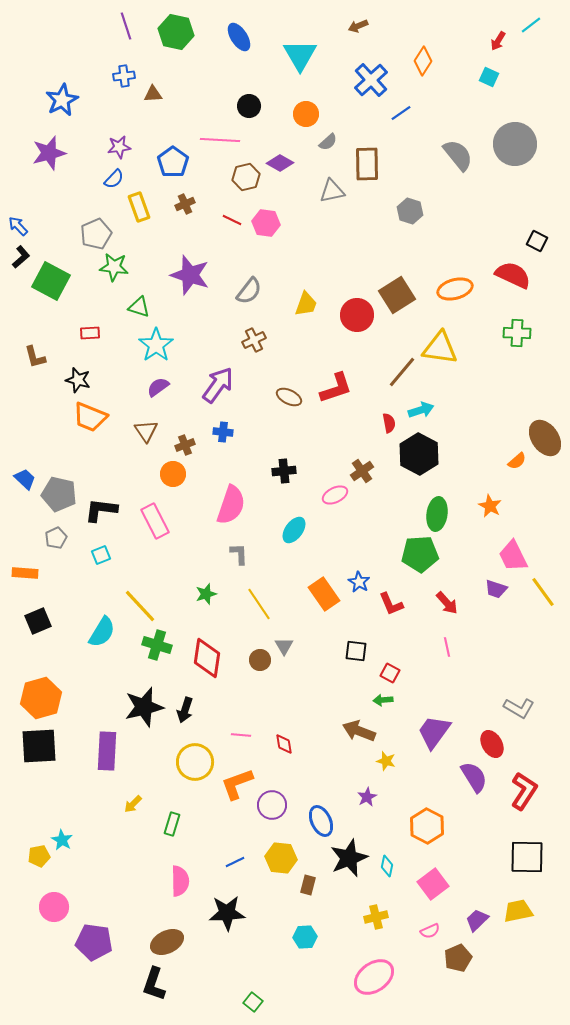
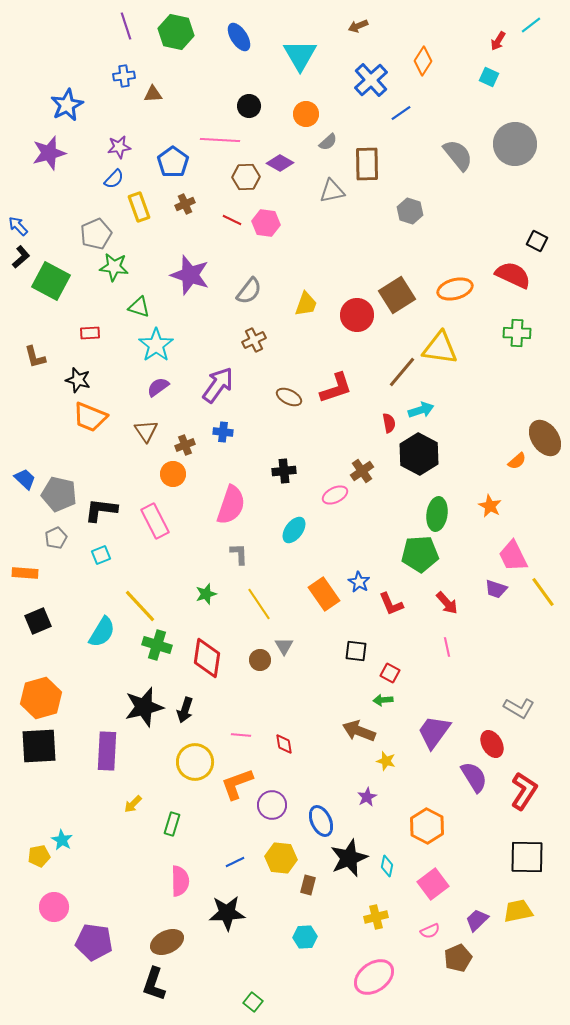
blue star at (62, 100): moved 5 px right, 5 px down
brown hexagon at (246, 177): rotated 12 degrees clockwise
